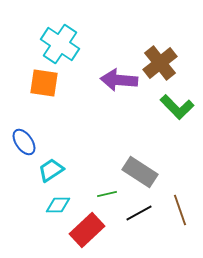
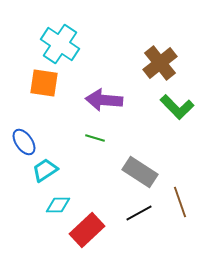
purple arrow: moved 15 px left, 20 px down
cyan trapezoid: moved 6 px left
green line: moved 12 px left, 56 px up; rotated 30 degrees clockwise
brown line: moved 8 px up
